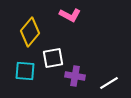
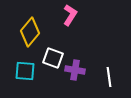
pink L-shape: rotated 85 degrees counterclockwise
white square: rotated 30 degrees clockwise
purple cross: moved 6 px up
white line: moved 6 px up; rotated 66 degrees counterclockwise
